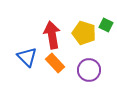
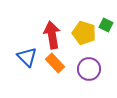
purple circle: moved 1 px up
